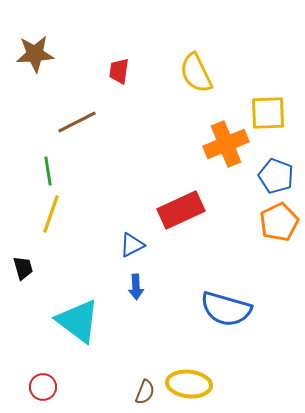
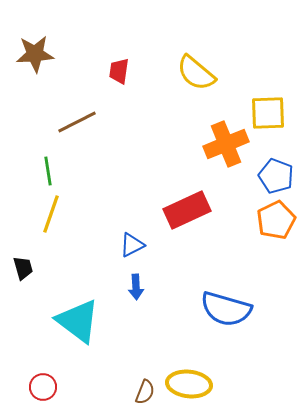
yellow semicircle: rotated 24 degrees counterclockwise
red rectangle: moved 6 px right
orange pentagon: moved 3 px left, 2 px up
